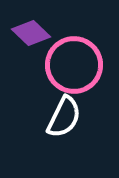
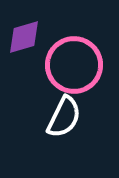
purple diamond: moved 7 px left, 4 px down; rotated 60 degrees counterclockwise
